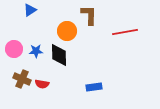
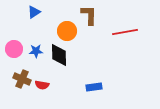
blue triangle: moved 4 px right, 2 px down
red semicircle: moved 1 px down
